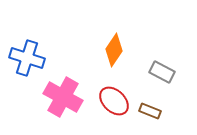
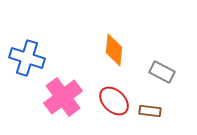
orange diamond: rotated 28 degrees counterclockwise
pink cross: rotated 24 degrees clockwise
brown rectangle: rotated 15 degrees counterclockwise
